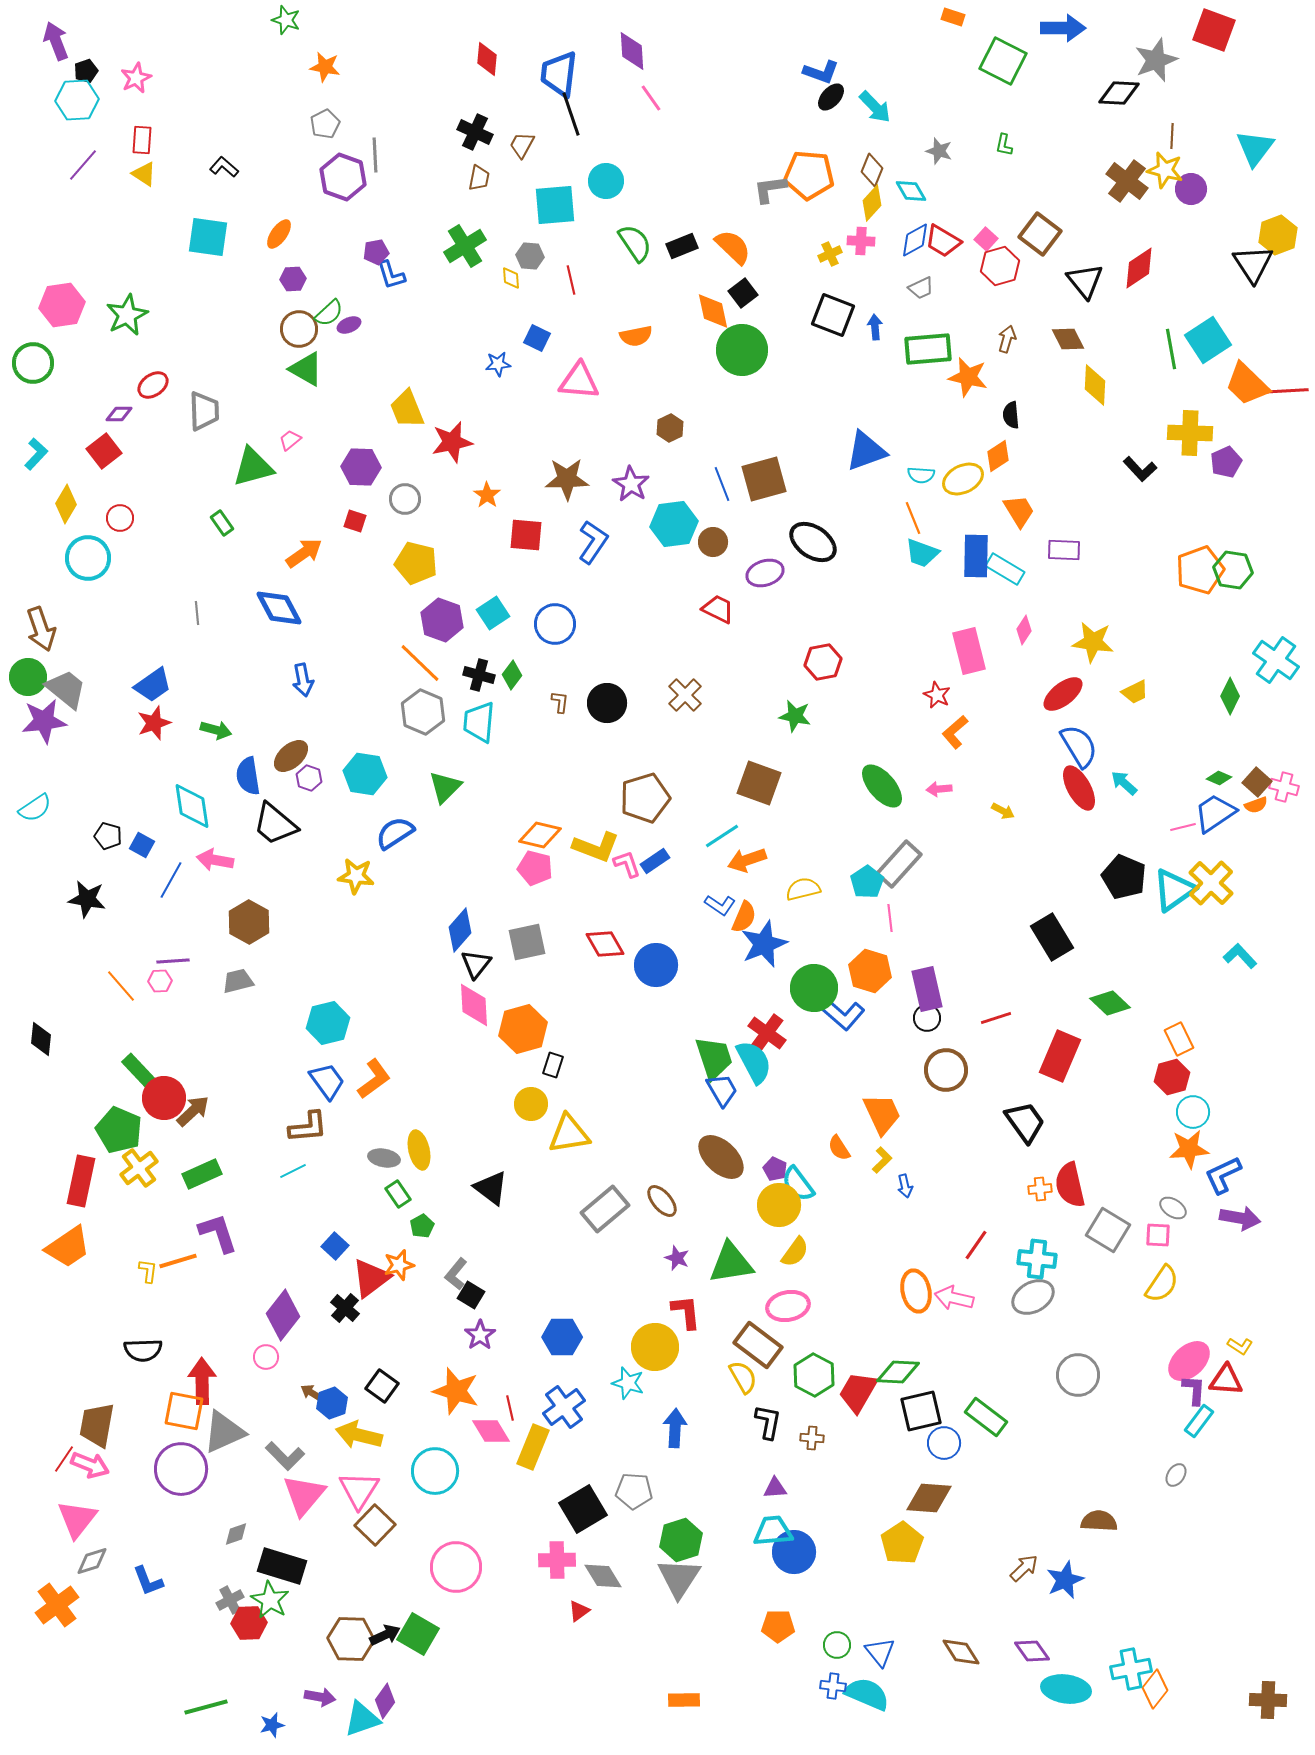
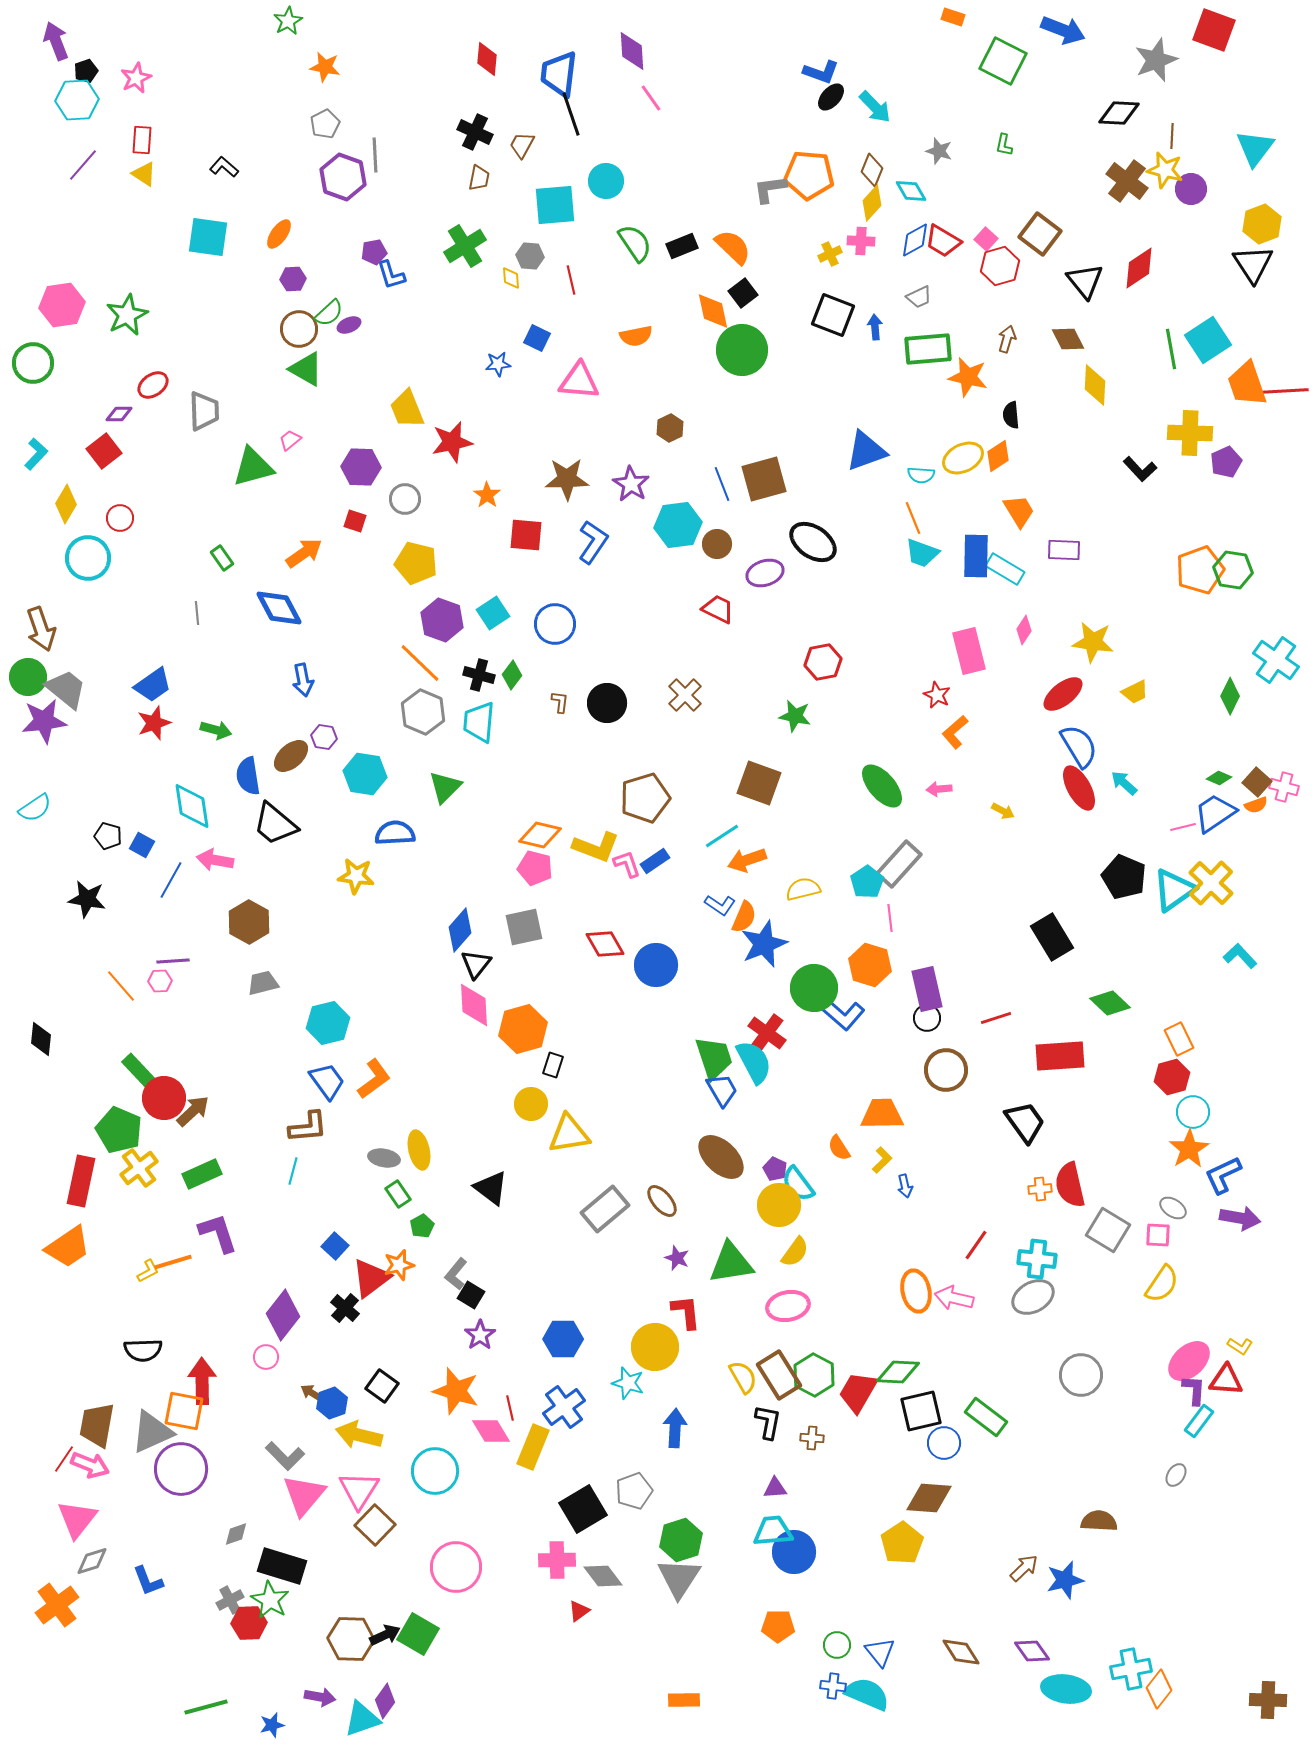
green star at (286, 20): moved 2 px right, 1 px down; rotated 24 degrees clockwise
blue arrow at (1063, 28): moved 2 px down; rotated 21 degrees clockwise
black diamond at (1119, 93): moved 20 px down
yellow hexagon at (1278, 235): moved 16 px left, 11 px up
purple pentagon at (376, 252): moved 2 px left
gray trapezoid at (921, 288): moved 2 px left, 9 px down
orange trapezoid at (1247, 384): rotated 27 degrees clockwise
yellow ellipse at (963, 479): moved 21 px up
green rectangle at (222, 523): moved 35 px down
cyan hexagon at (674, 524): moved 4 px right, 1 px down
brown circle at (713, 542): moved 4 px right, 2 px down
purple hexagon at (309, 778): moved 15 px right, 41 px up; rotated 10 degrees counterclockwise
blue semicircle at (395, 833): rotated 30 degrees clockwise
gray square at (527, 942): moved 3 px left, 15 px up
orange hexagon at (870, 971): moved 6 px up
gray trapezoid at (238, 981): moved 25 px right, 2 px down
red rectangle at (1060, 1056): rotated 63 degrees clockwise
orange trapezoid at (882, 1114): rotated 66 degrees counterclockwise
orange star at (1189, 1149): rotated 27 degrees counterclockwise
cyan line at (293, 1171): rotated 48 degrees counterclockwise
orange line at (178, 1261): moved 5 px left, 1 px down
yellow L-shape at (148, 1271): rotated 55 degrees clockwise
blue hexagon at (562, 1337): moved 1 px right, 2 px down
brown rectangle at (758, 1345): moved 21 px right, 30 px down; rotated 21 degrees clockwise
gray circle at (1078, 1375): moved 3 px right
gray triangle at (224, 1432): moved 72 px left
gray pentagon at (634, 1491): rotated 24 degrees counterclockwise
gray diamond at (603, 1576): rotated 6 degrees counterclockwise
blue star at (1065, 1580): rotated 9 degrees clockwise
orange diamond at (1155, 1689): moved 4 px right
